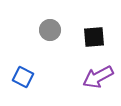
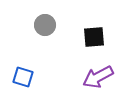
gray circle: moved 5 px left, 5 px up
blue square: rotated 10 degrees counterclockwise
